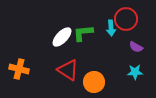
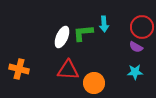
red circle: moved 16 px right, 8 px down
cyan arrow: moved 7 px left, 4 px up
white ellipse: rotated 20 degrees counterclockwise
red triangle: rotated 30 degrees counterclockwise
orange circle: moved 1 px down
